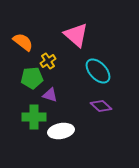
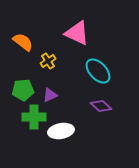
pink triangle: moved 1 px right, 2 px up; rotated 16 degrees counterclockwise
green pentagon: moved 9 px left, 12 px down
purple triangle: rotated 42 degrees counterclockwise
